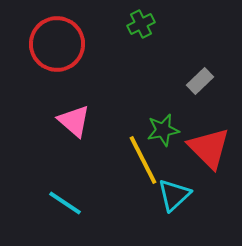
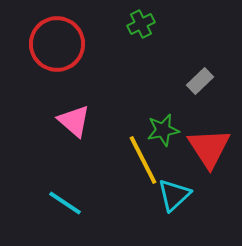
red triangle: rotated 12 degrees clockwise
